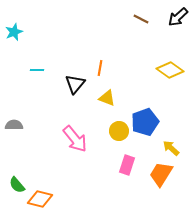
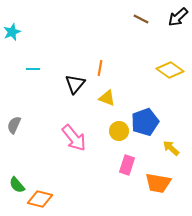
cyan star: moved 2 px left
cyan line: moved 4 px left, 1 px up
gray semicircle: rotated 66 degrees counterclockwise
pink arrow: moved 1 px left, 1 px up
orange trapezoid: moved 3 px left, 9 px down; rotated 112 degrees counterclockwise
